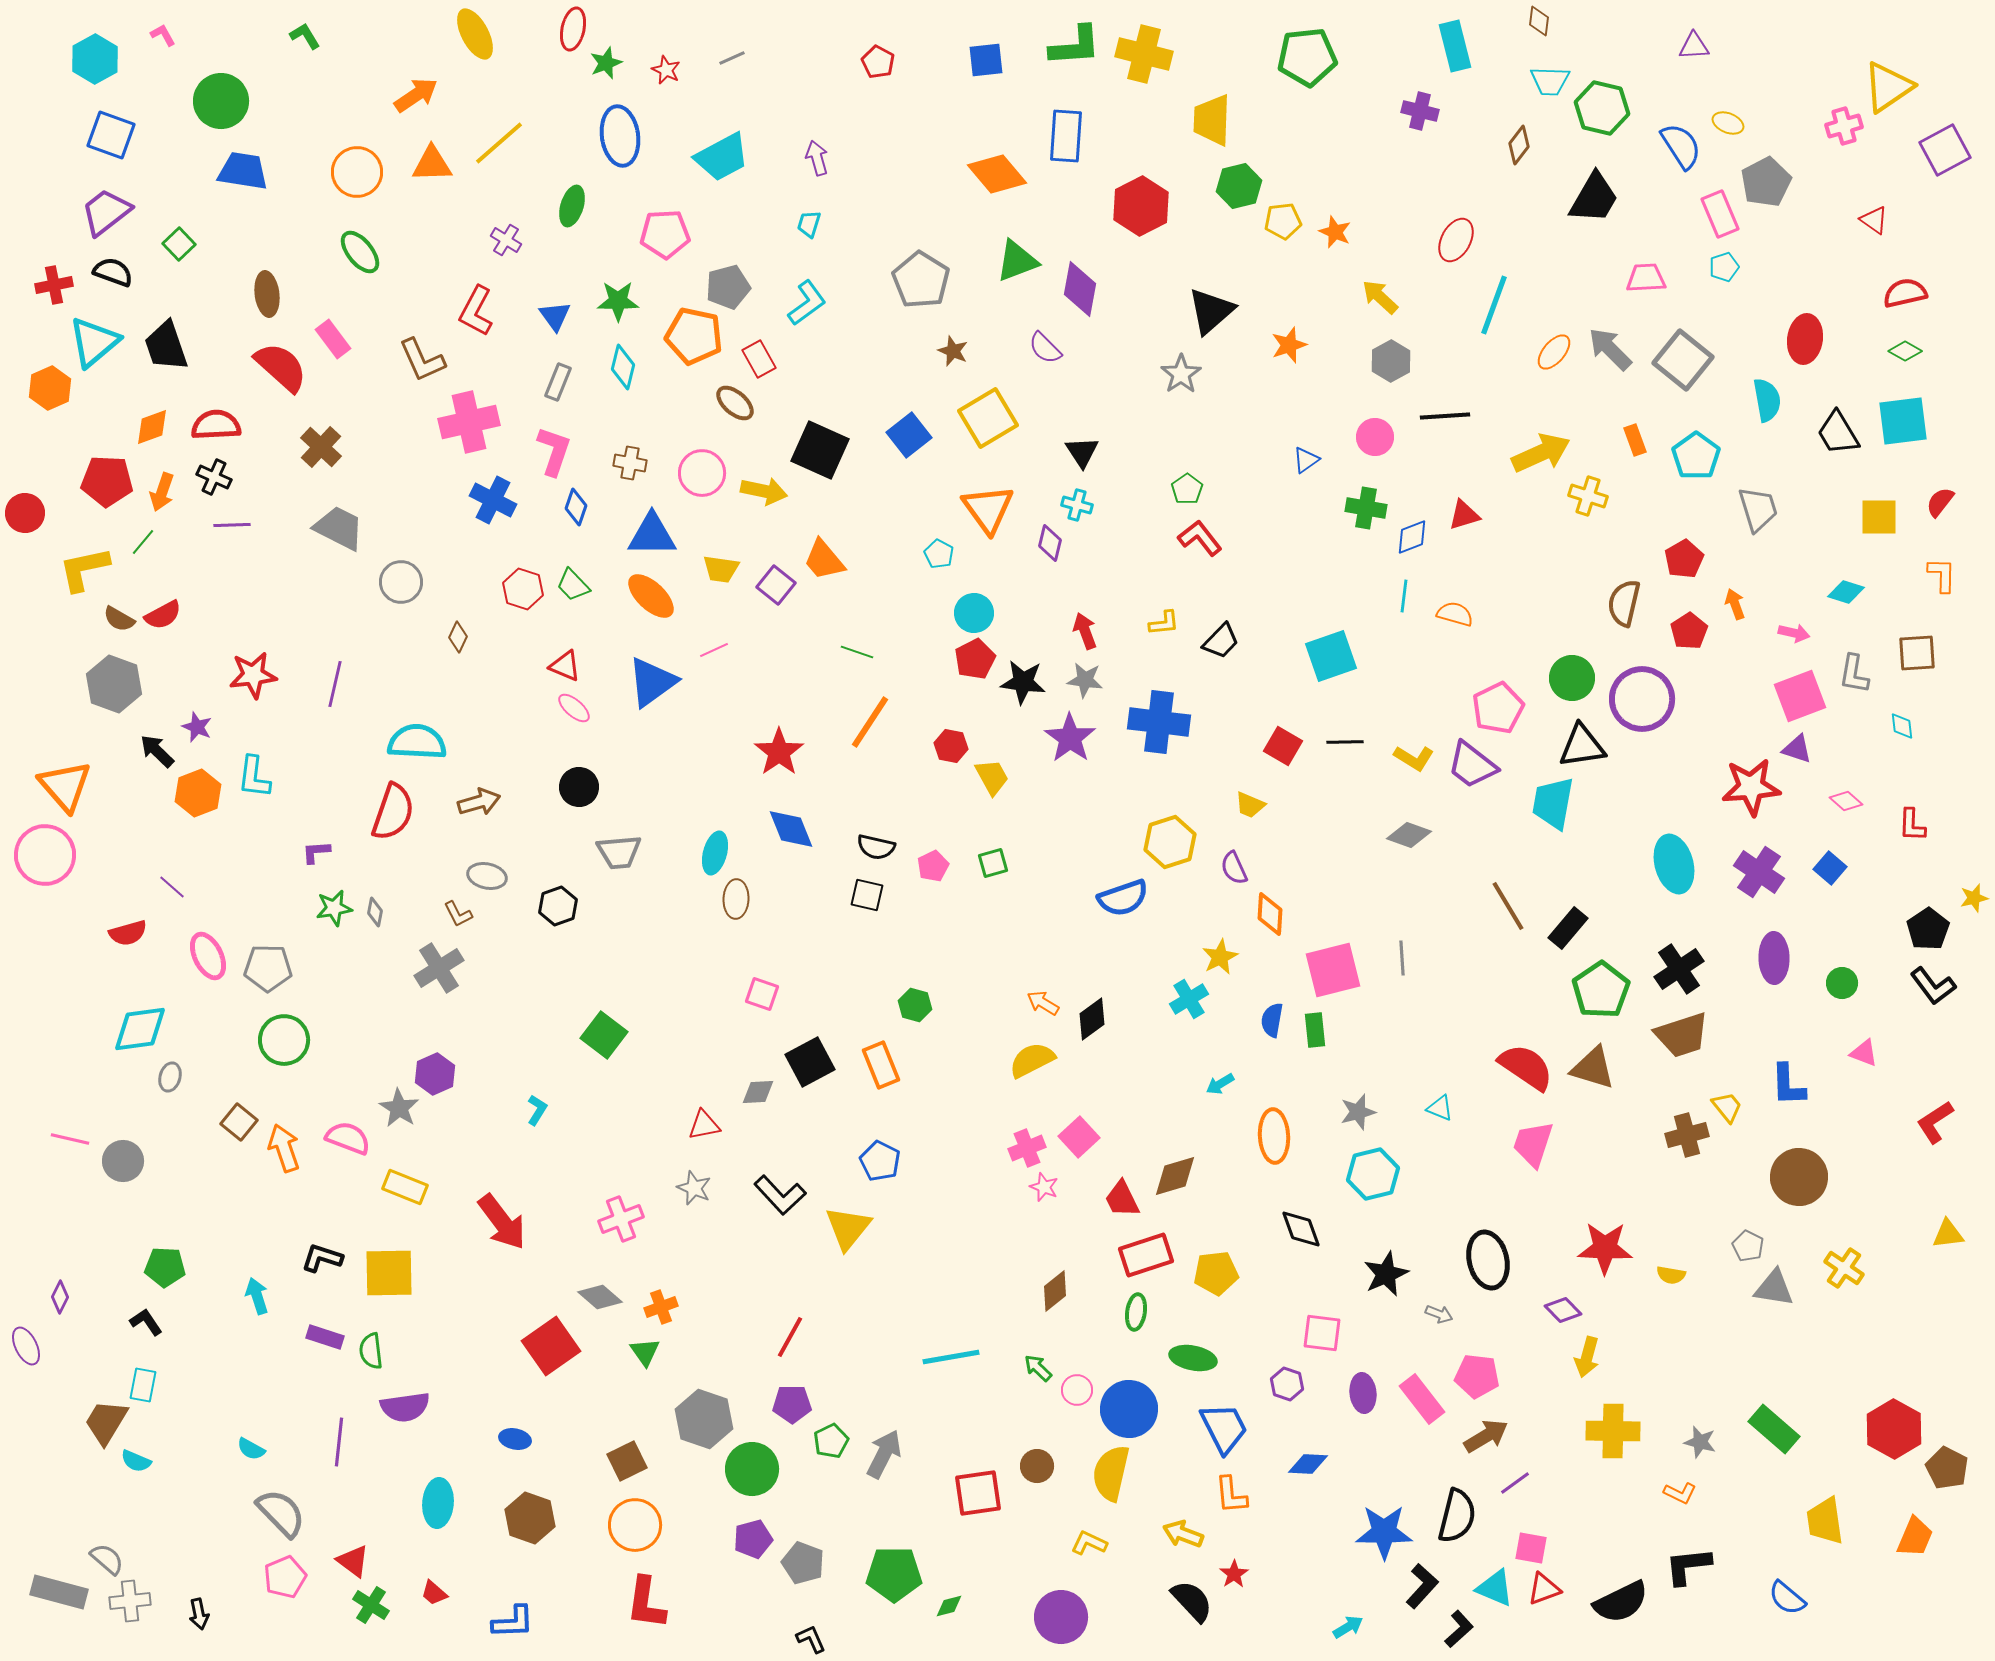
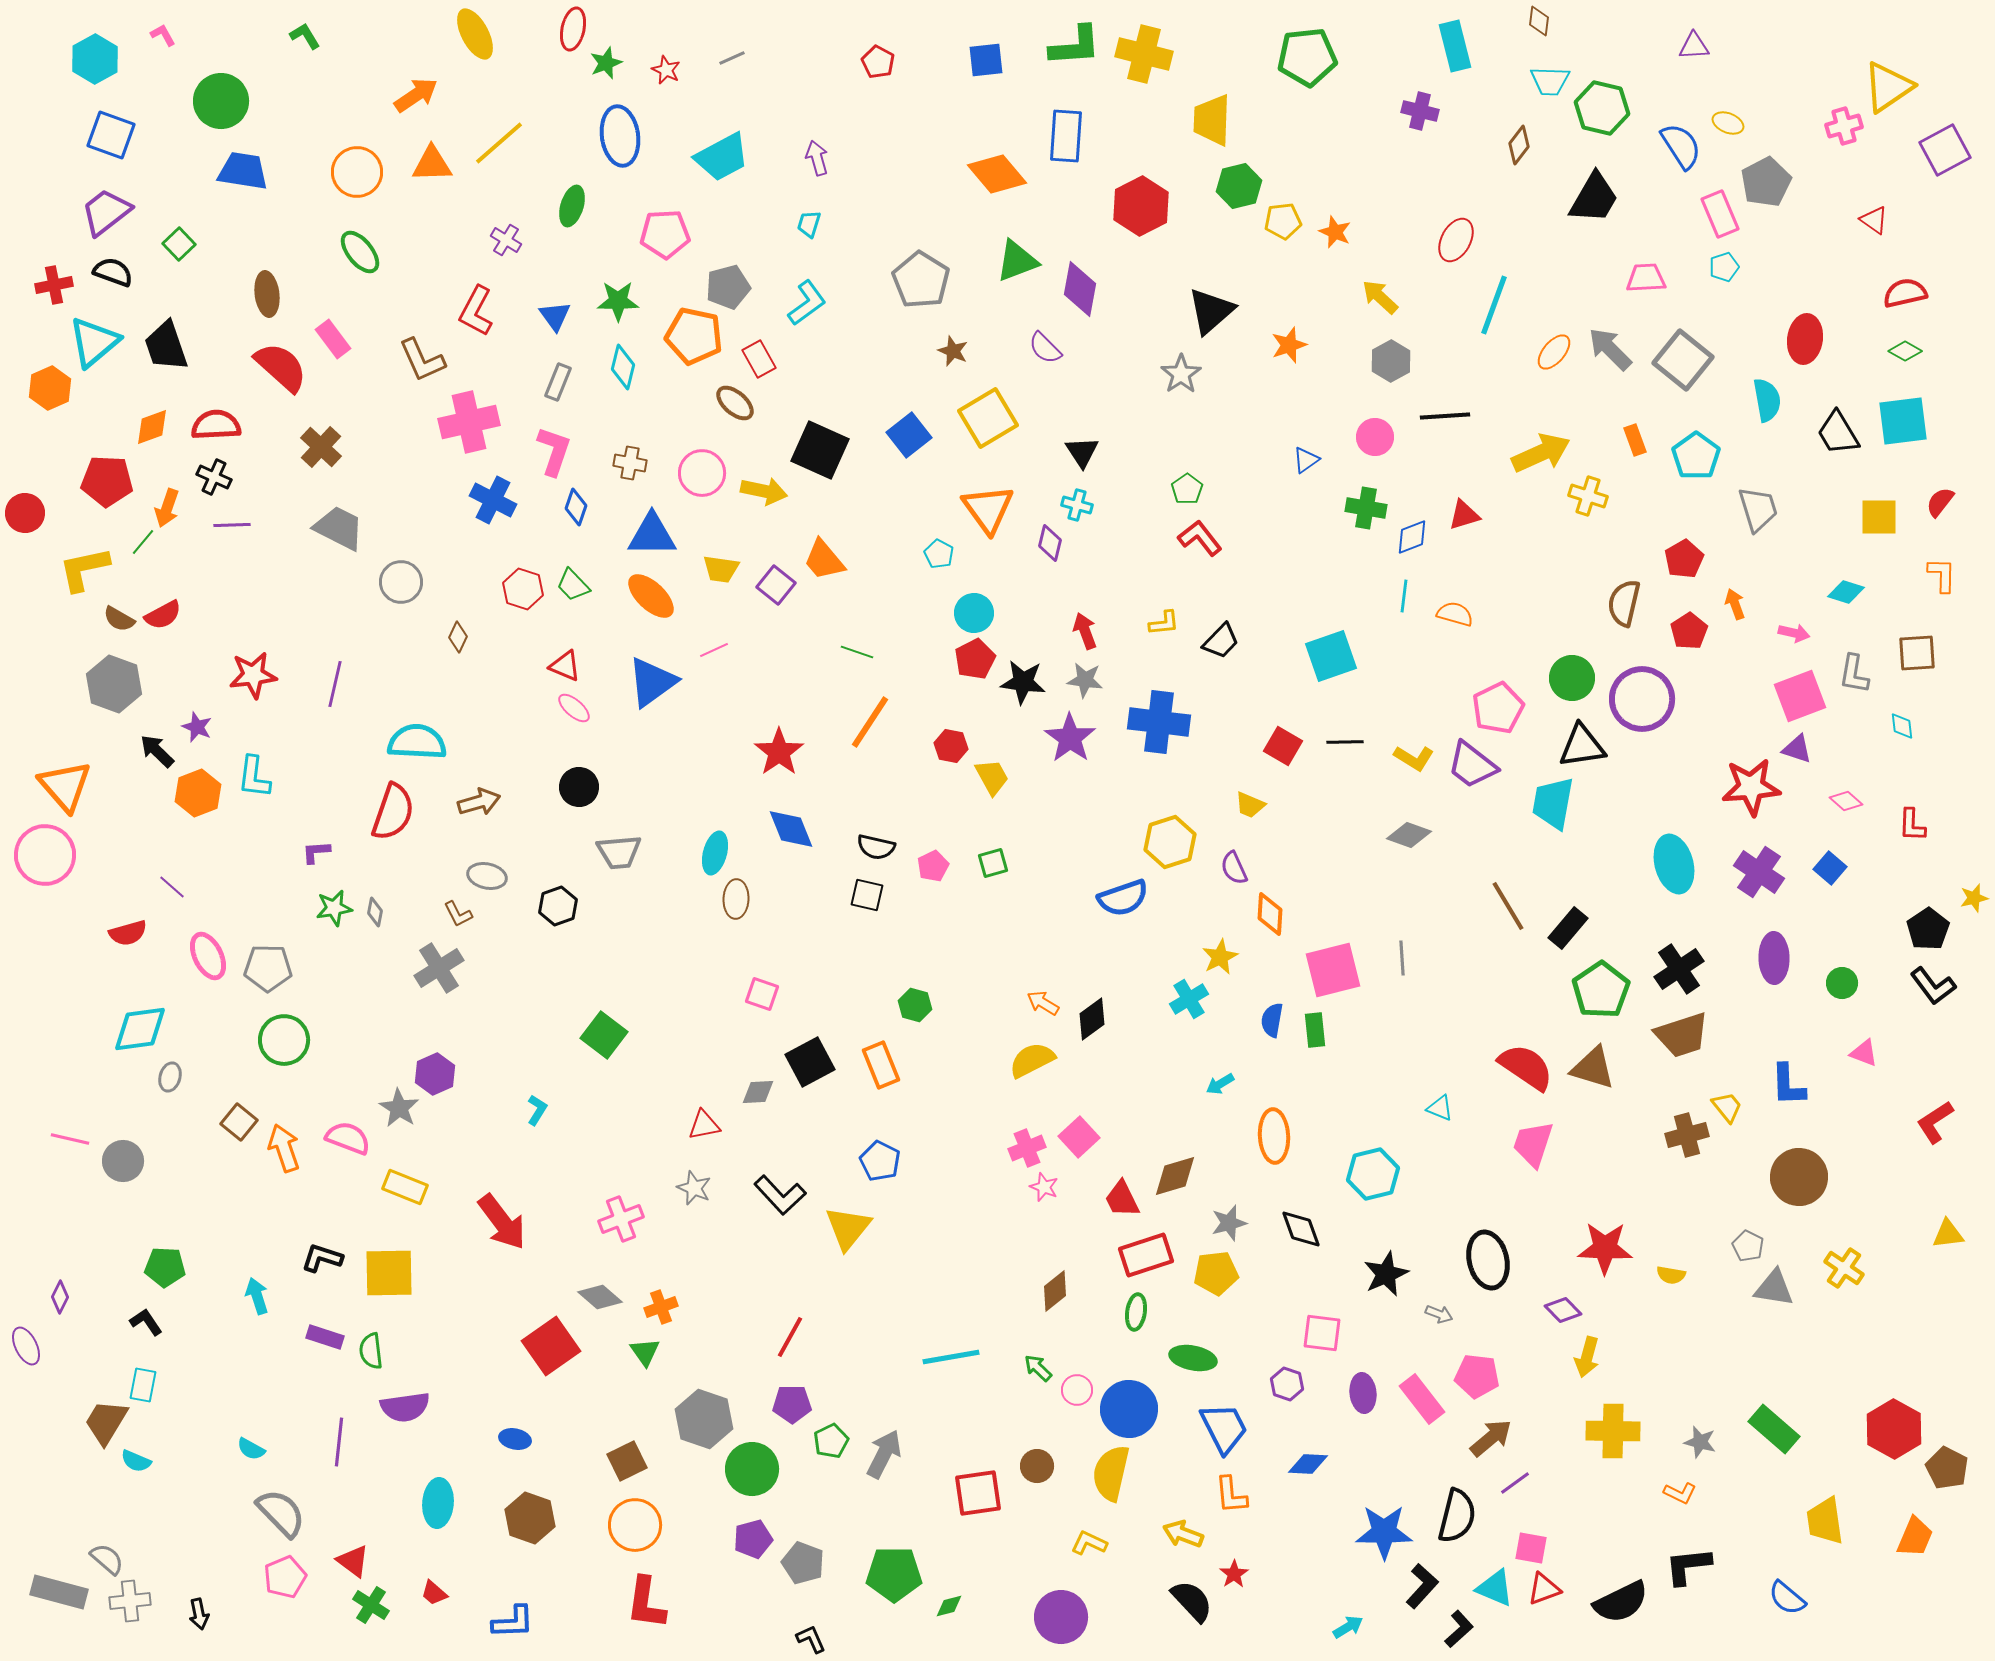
orange arrow at (162, 492): moved 5 px right, 16 px down
gray star at (1358, 1112): moved 129 px left, 111 px down
brown arrow at (1486, 1436): moved 5 px right, 2 px down; rotated 9 degrees counterclockwise
